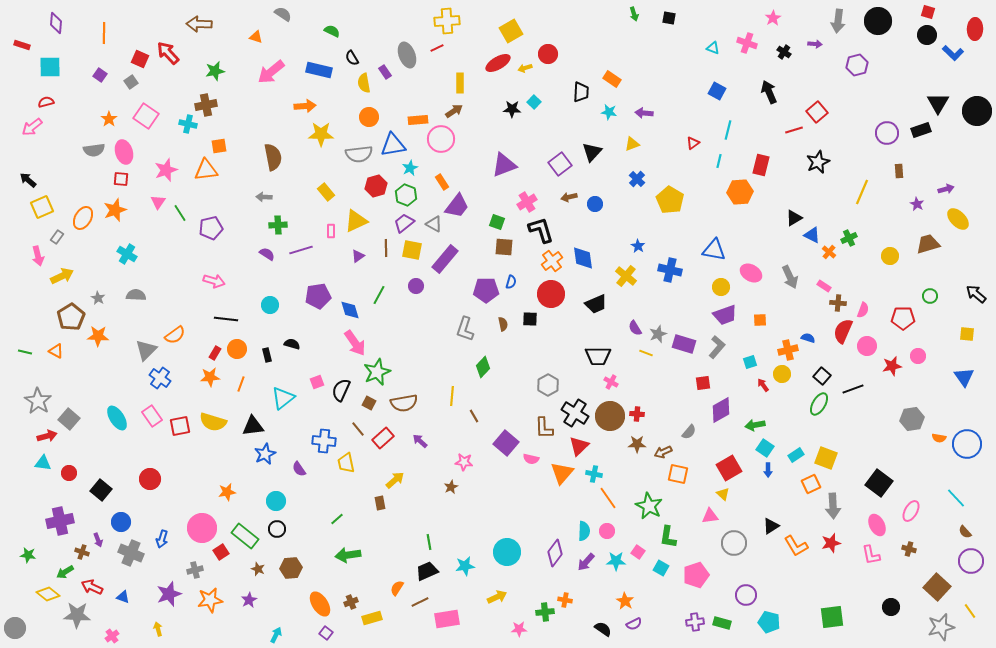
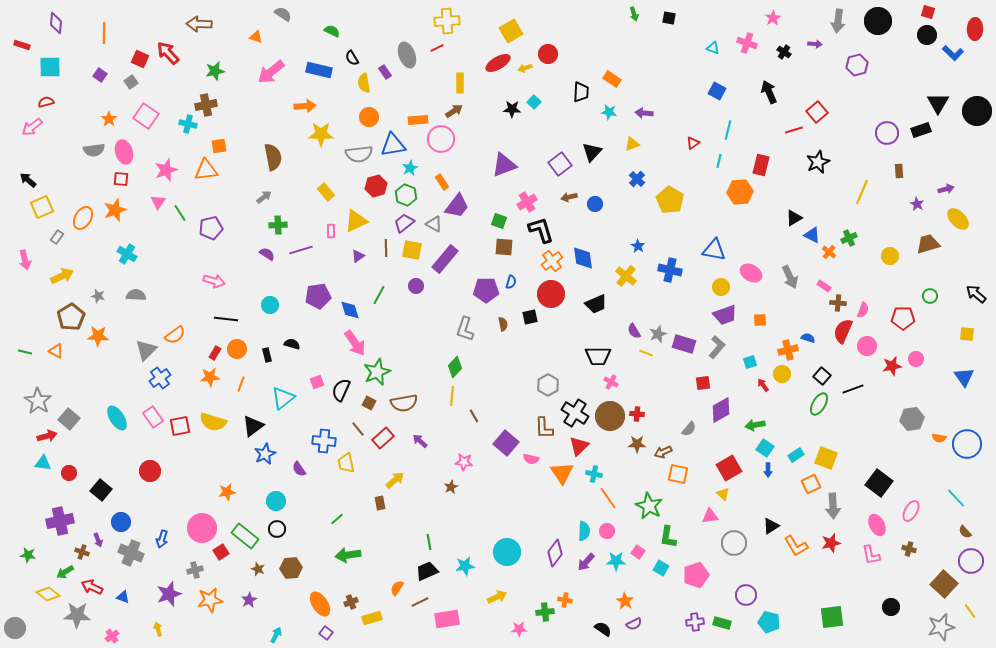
gray arrow at (264, 197): rotated 140 degrees clockwise
green square at (497, 222): moved 2 px right, 1 px up
pink arrow at (38, 256): moved 13 px left, 4 px down
gray star at (98, 298): moved 2 px up; rotated 16 degrees counterclockwise
black square at (530, 319): moved 2 px up; rotated 14 degrees counterclockwise
purple semicircle at (635, 328): moved 1 px left, 3 px down
pink circle at (918, 356): moved 2 px left, 3 px down
green diamond at (483, 367): moved 28 px left
blue cross at (160, 378): rotated 20 degrees clockwise
pink rectangle at (152, 416): moved 1 px right, 1 px down
black triangle at (253, 426): rotated 30 degrees counterclockwise
gray semicircle at (689, 432): moved 3 px up
orange triangle at (562, 473): rotated 15 degrees counterclockwise
red circle at (150, 479): moved 8 px up
brown square at (937, 587): moved 7 px right, 3 px up
